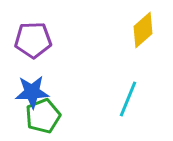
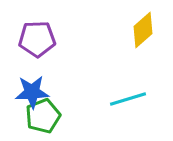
purple pentagon: moved 4 px right, 1 px up
cyan line: rotated 51 degrees clockwise
